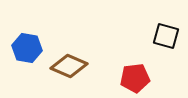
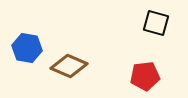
black square: moved 10 px left, 13 px up
red pentagon: moved 10 px right, 2 px up
